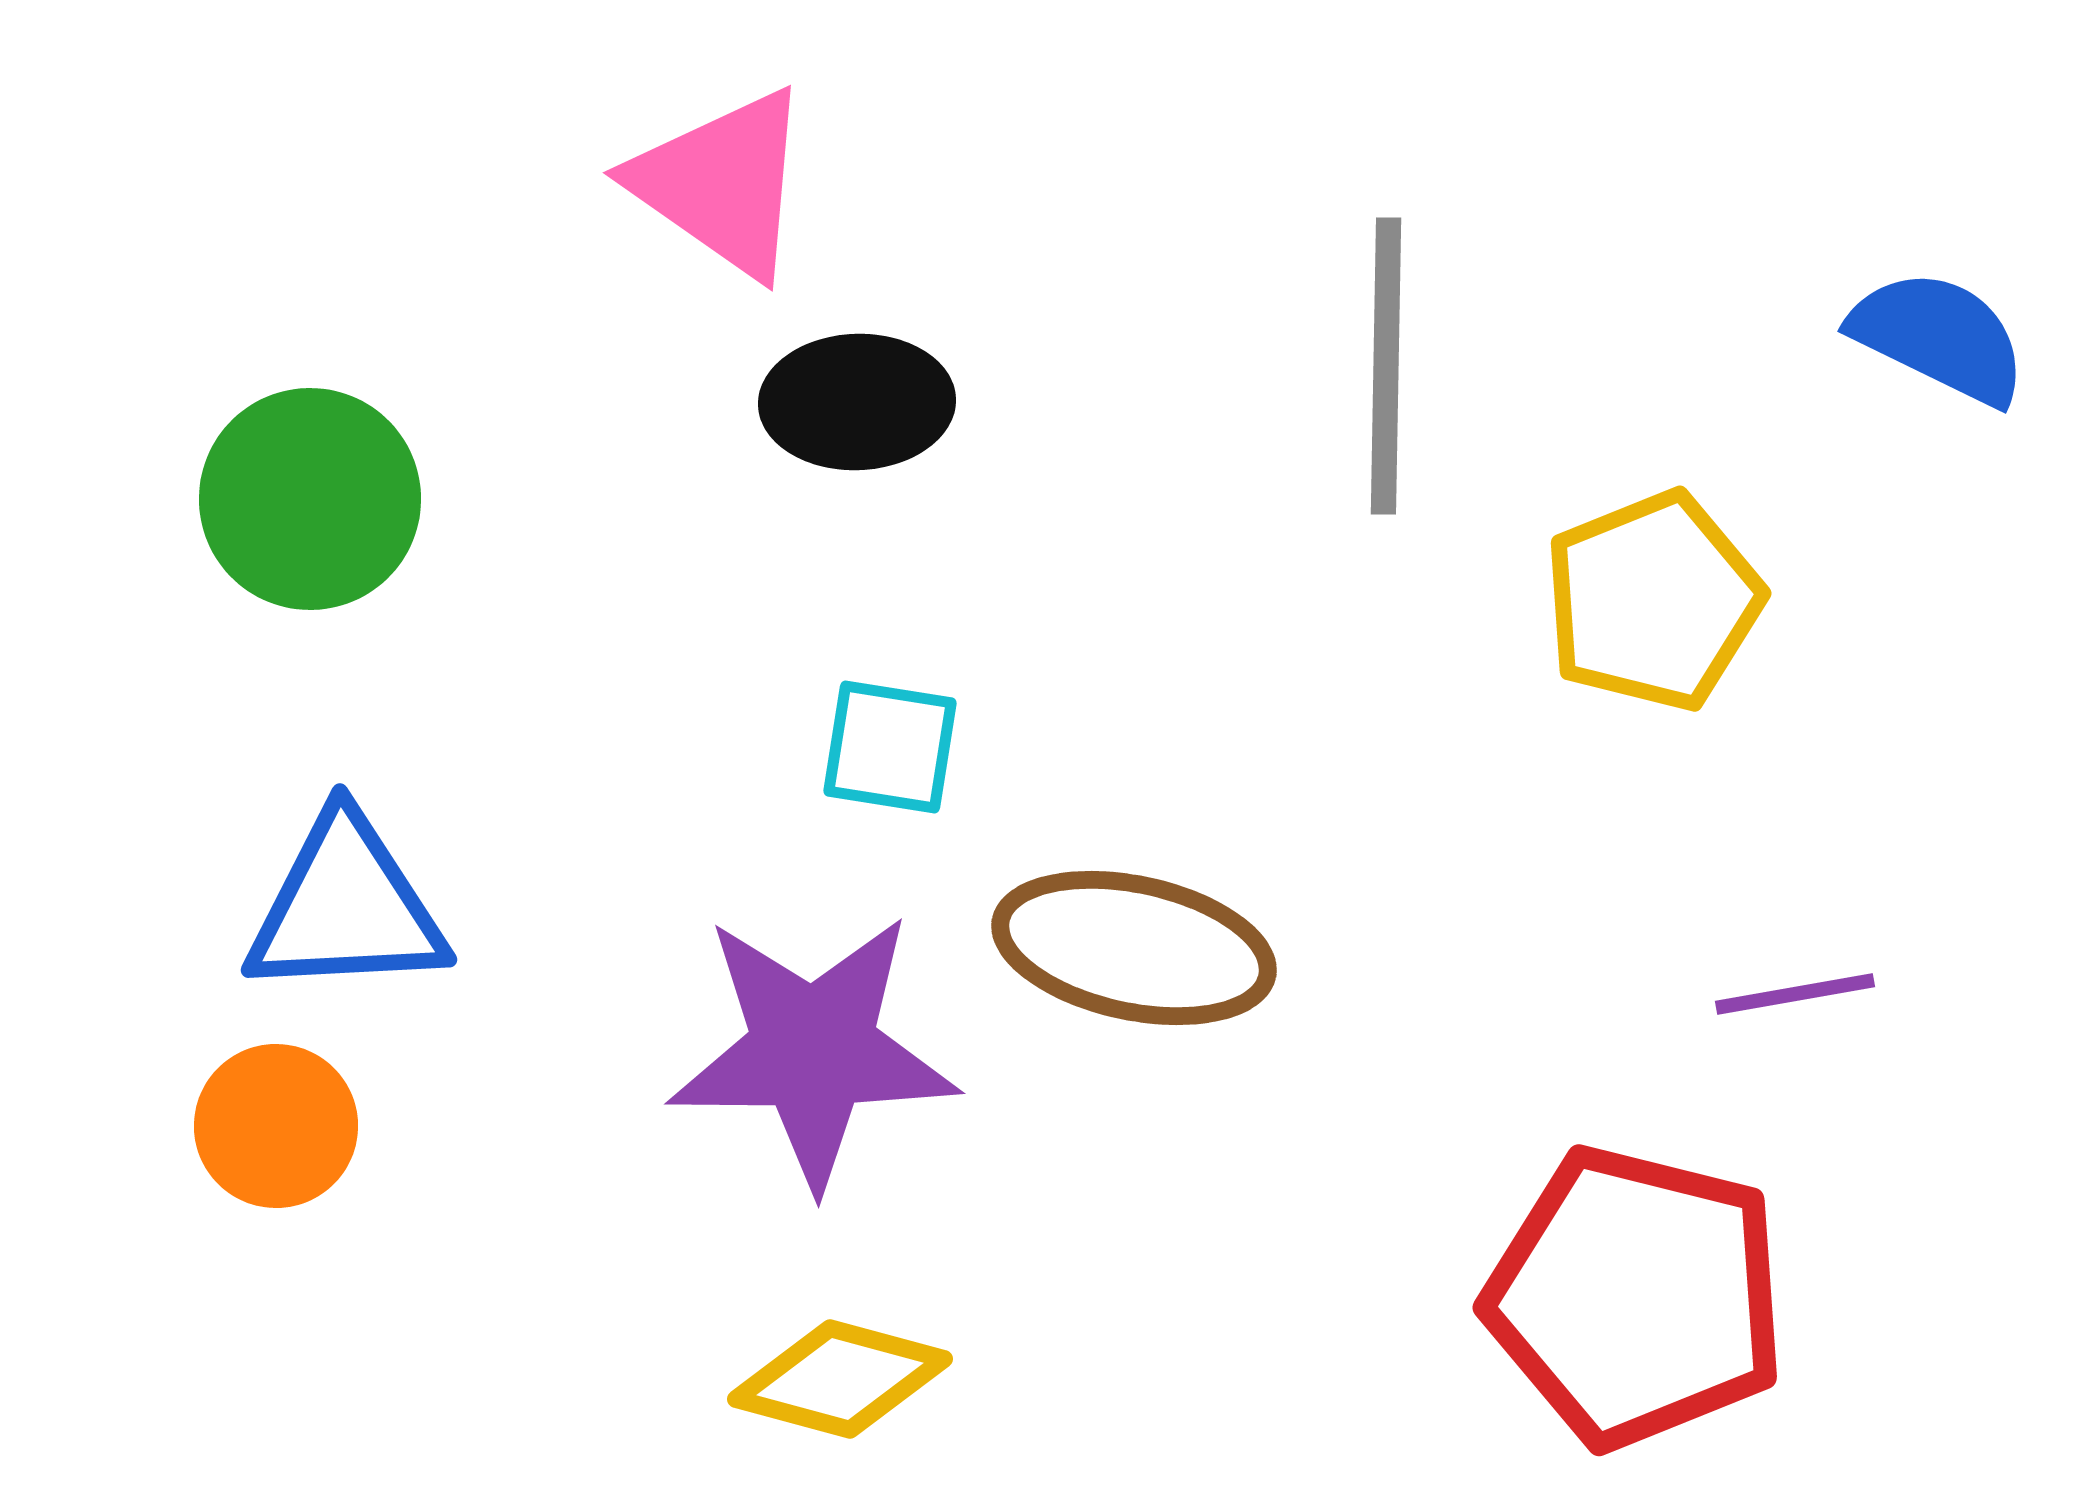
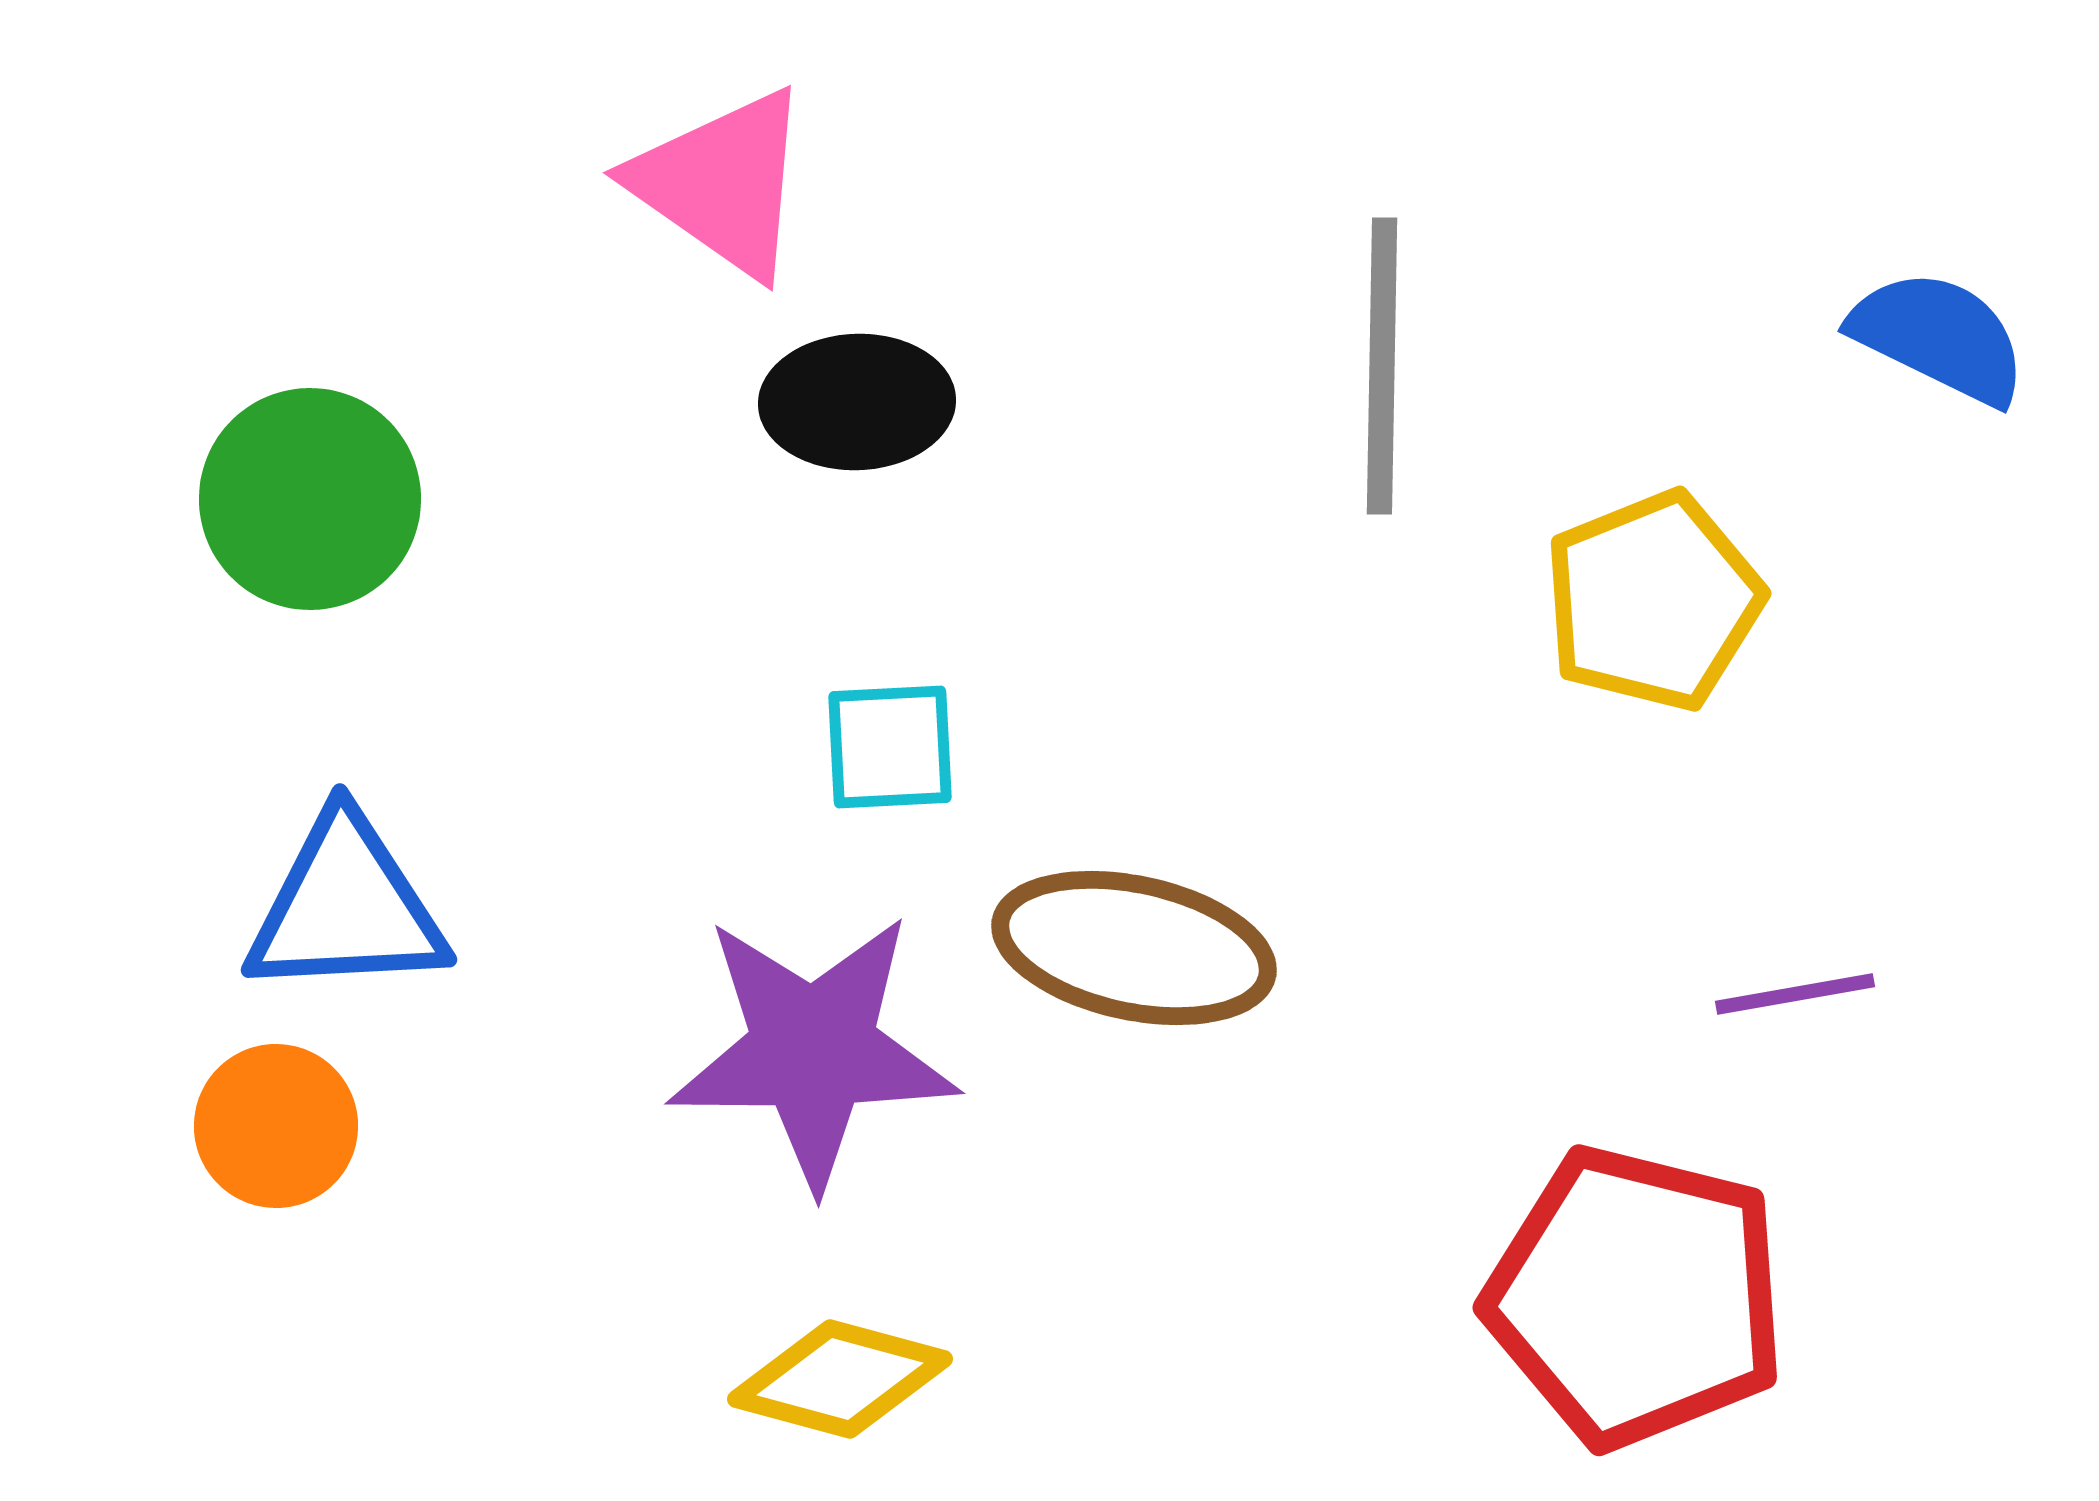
gray line: moved 4 px left
cyan square: rotated 12 degrees counterclockwise
